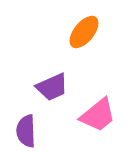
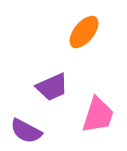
pink trapezoid: rotated 33 degrees counterclockwise
purple semicircle: rotated 60 degrees counterclockwise
